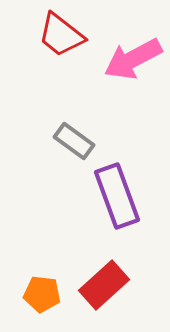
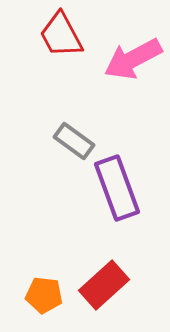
red trapezoid: rotated 24 degrees clockwise
purple rectangle: moved 8 px up
orange pentagon: moved 2 px right, 1 px down
